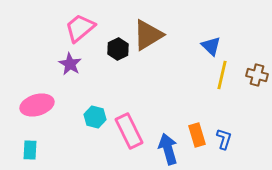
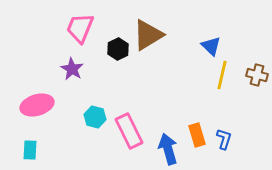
pink trapezoid: rotated 28 degrees counterclockwise
purple star: moved 2 px right, 5 px down
